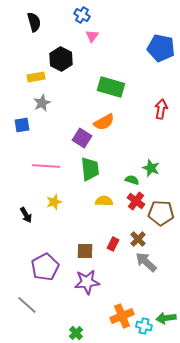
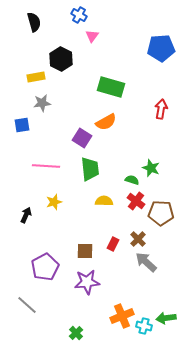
blue cross: moved 3 px left
blue pentagon: rotated 16 degrees counterclockwise
gray star: rotated 18 degrees clockwise
orange semicircle: moved 2 px right
black arrow: rotated 126 degrees counterclockwise
